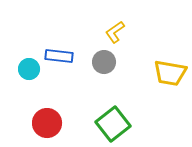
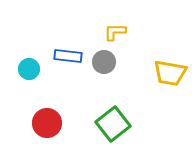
yellow L-shape: rotated 35 degrees clockwise
blue rectangle: moved 9 px right
